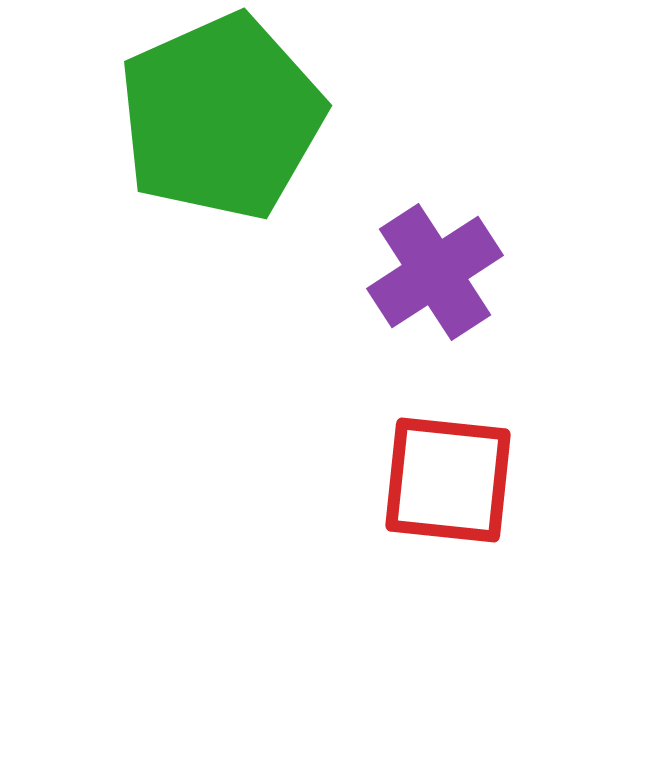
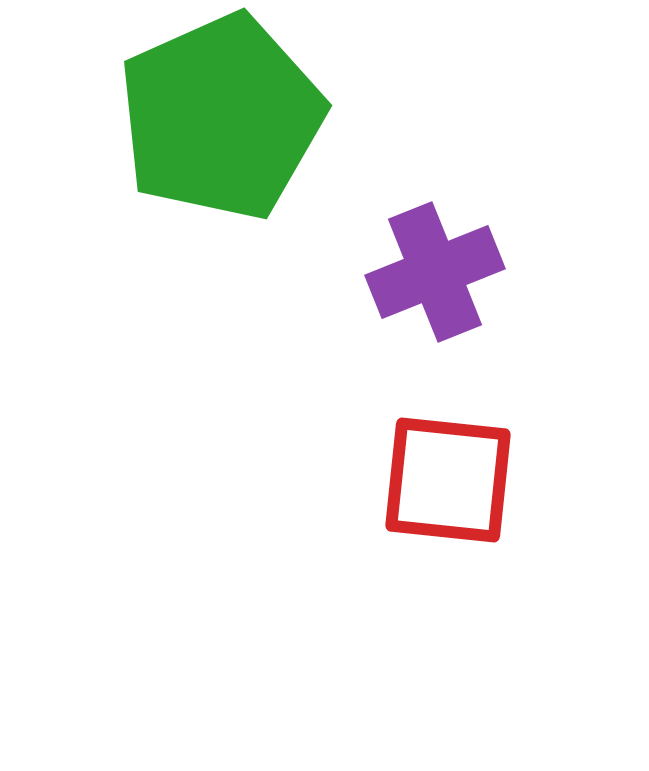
purple cross: rotated 11 degrees clockwise
